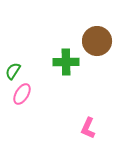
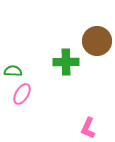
green semicircle: rotated 60 degrees clockwise
